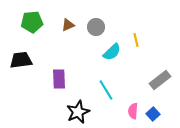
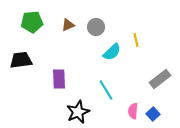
gray rectangle: moved 1 px up
